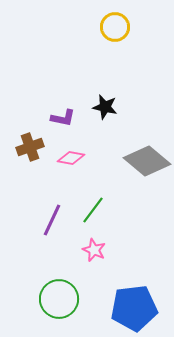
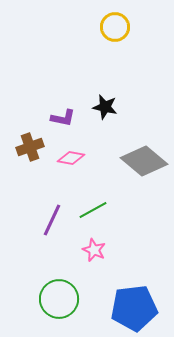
gray diamond: moved 3 px left
green line: rotated 24 degrees clockwise
